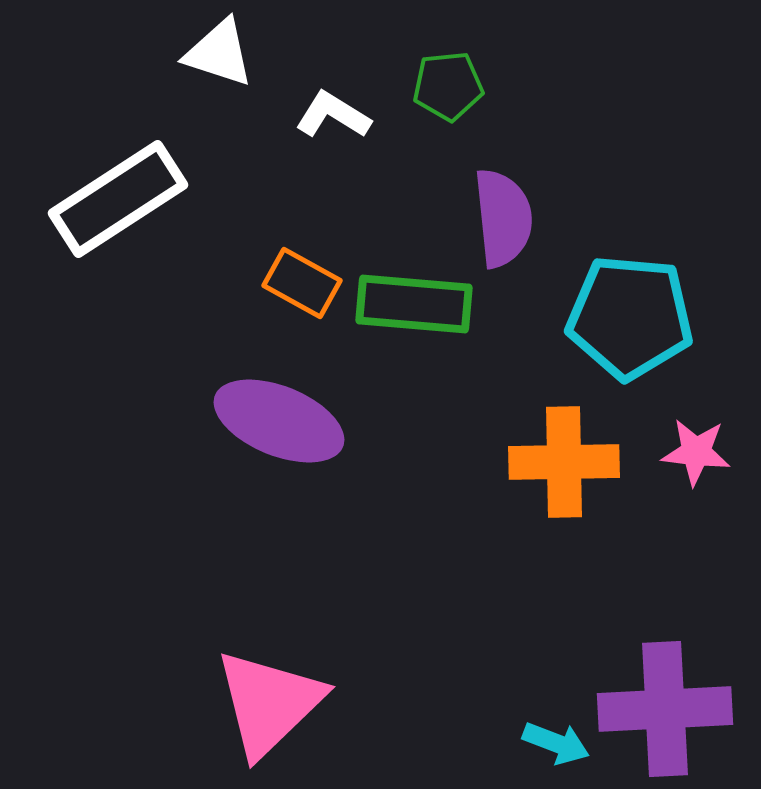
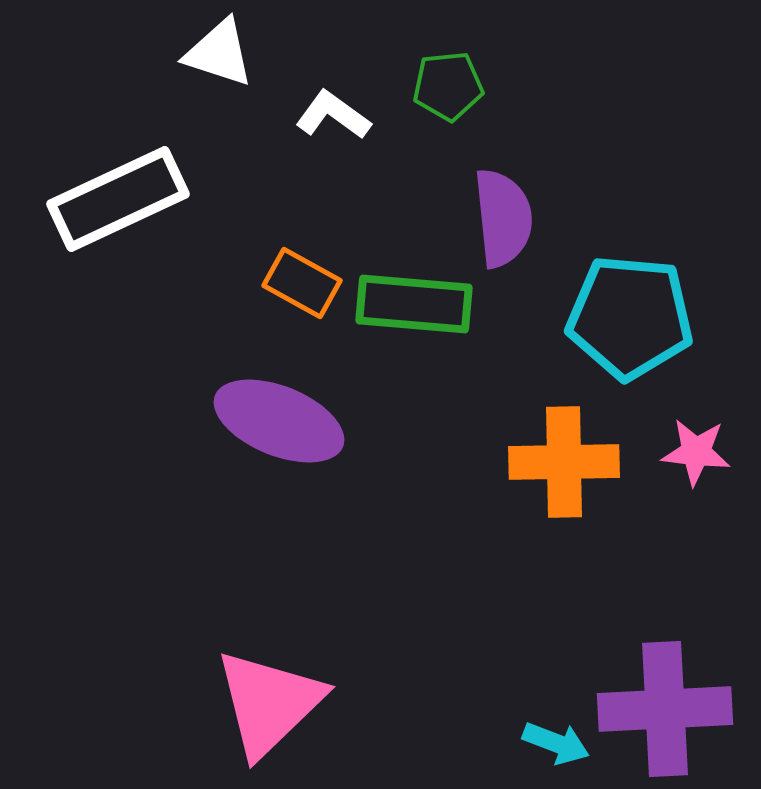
white L-shape: rotated 4 degrees clockwise
white rectangle: rotated 8 degrees clockwise
